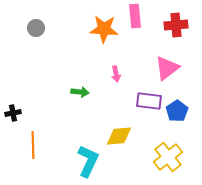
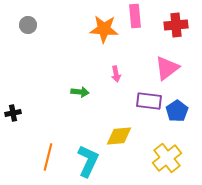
gray circle: moved 8 px left, 3 px up
orange line: moved 15 px right, 12 px down; rotated 16 degrees clockwise
yellow cross: moved 1 px left, 1 px down
